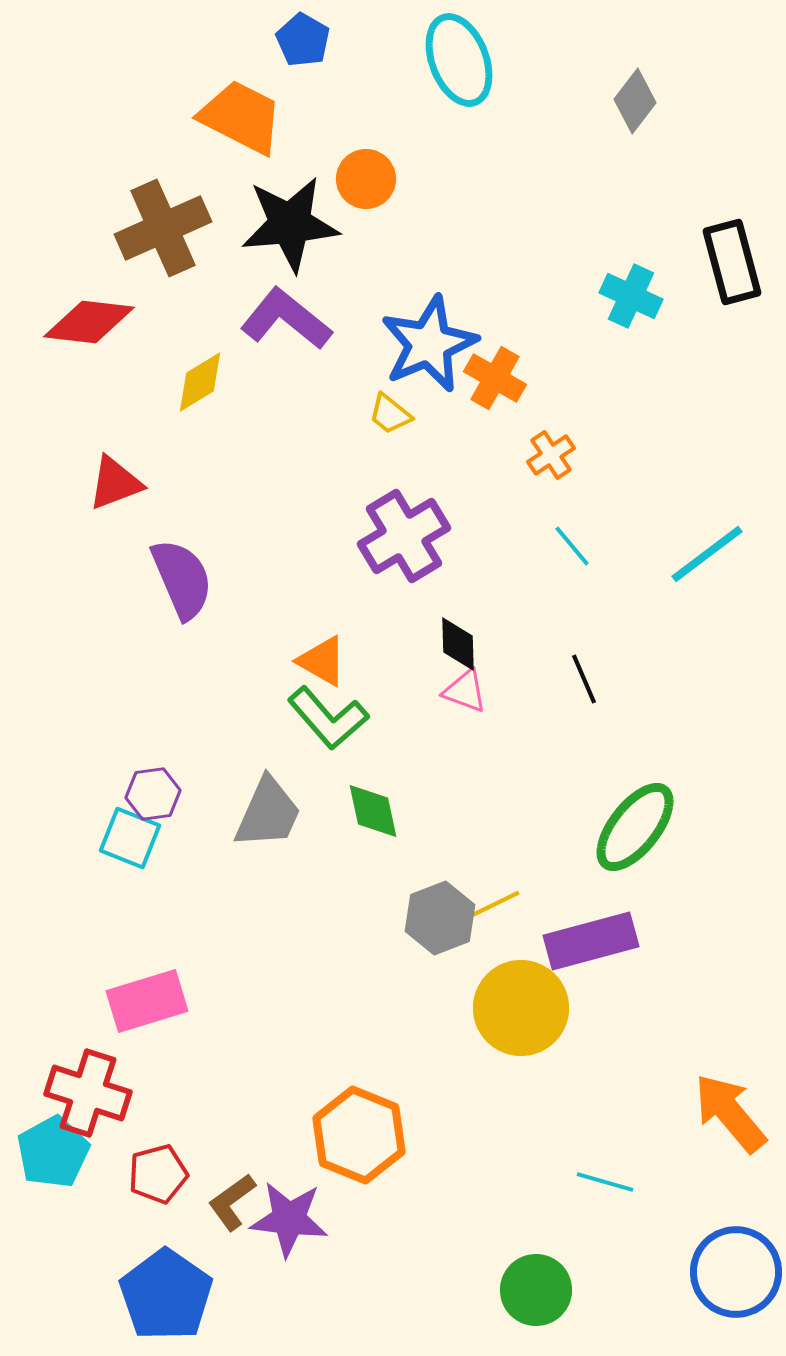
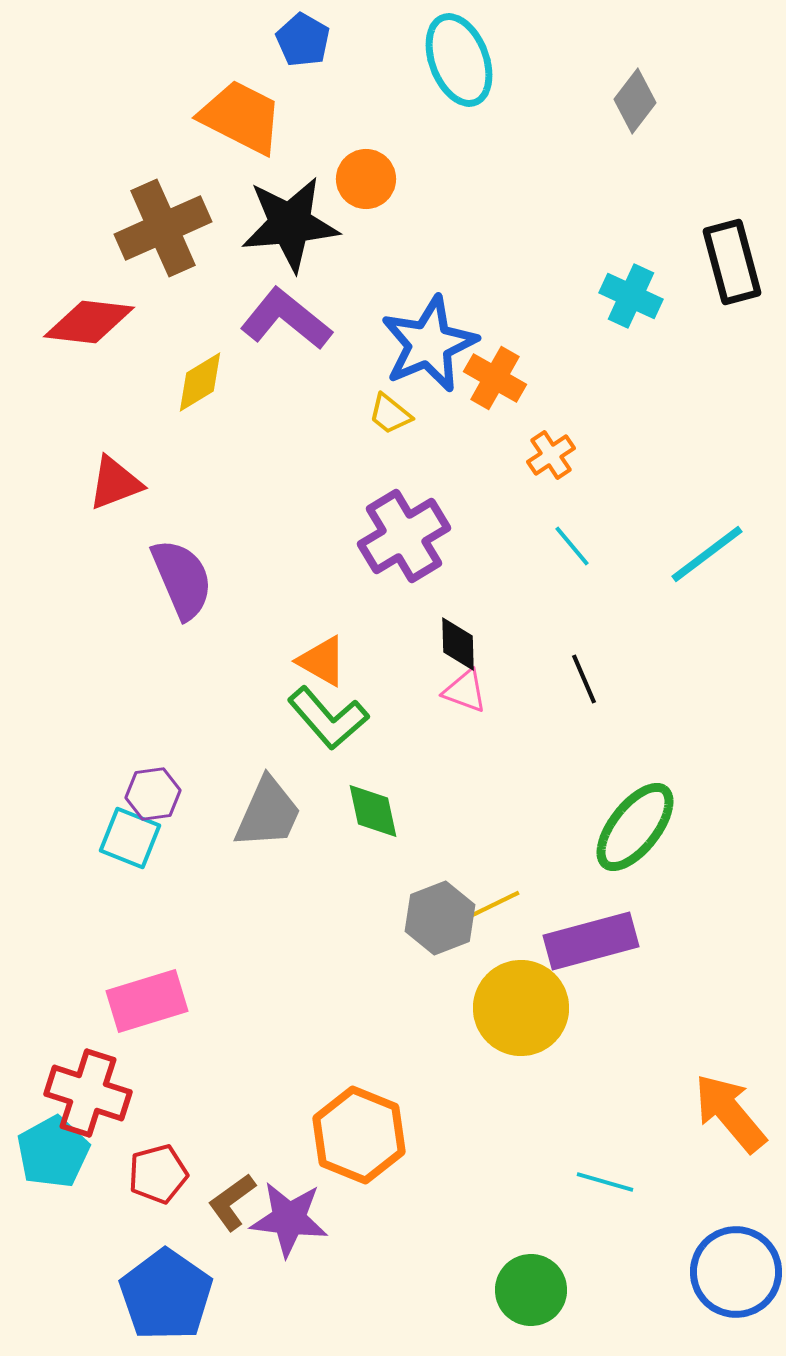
green circle at (536, 1290): moved 5 px left
